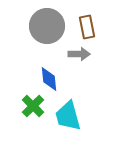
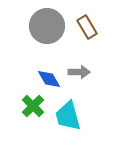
brown rectangle: rotated 20 degrees counterclockwise
gray arrow: moved 18 px down
blue diamond: rotated 25 degrees counterclockwise
